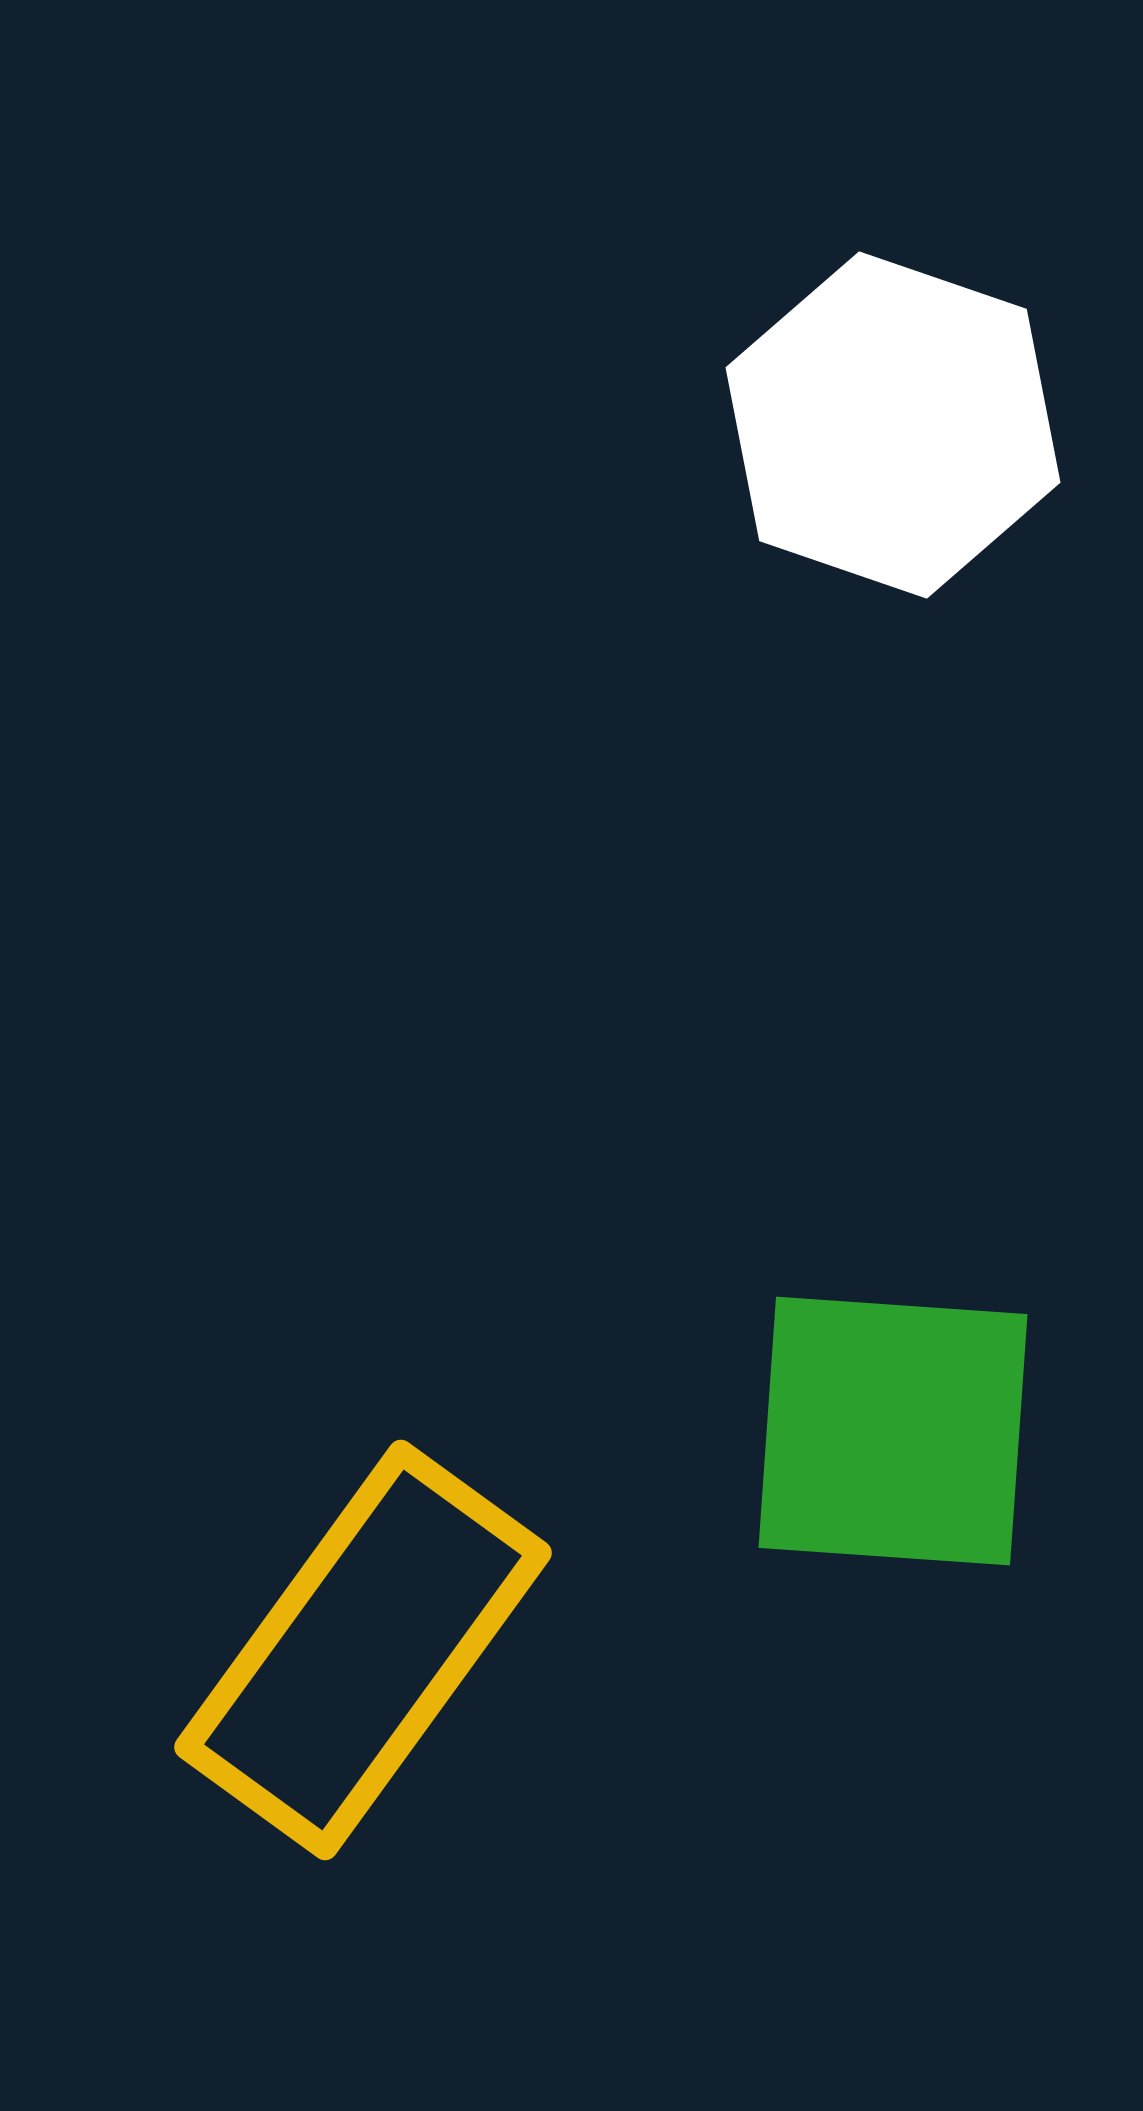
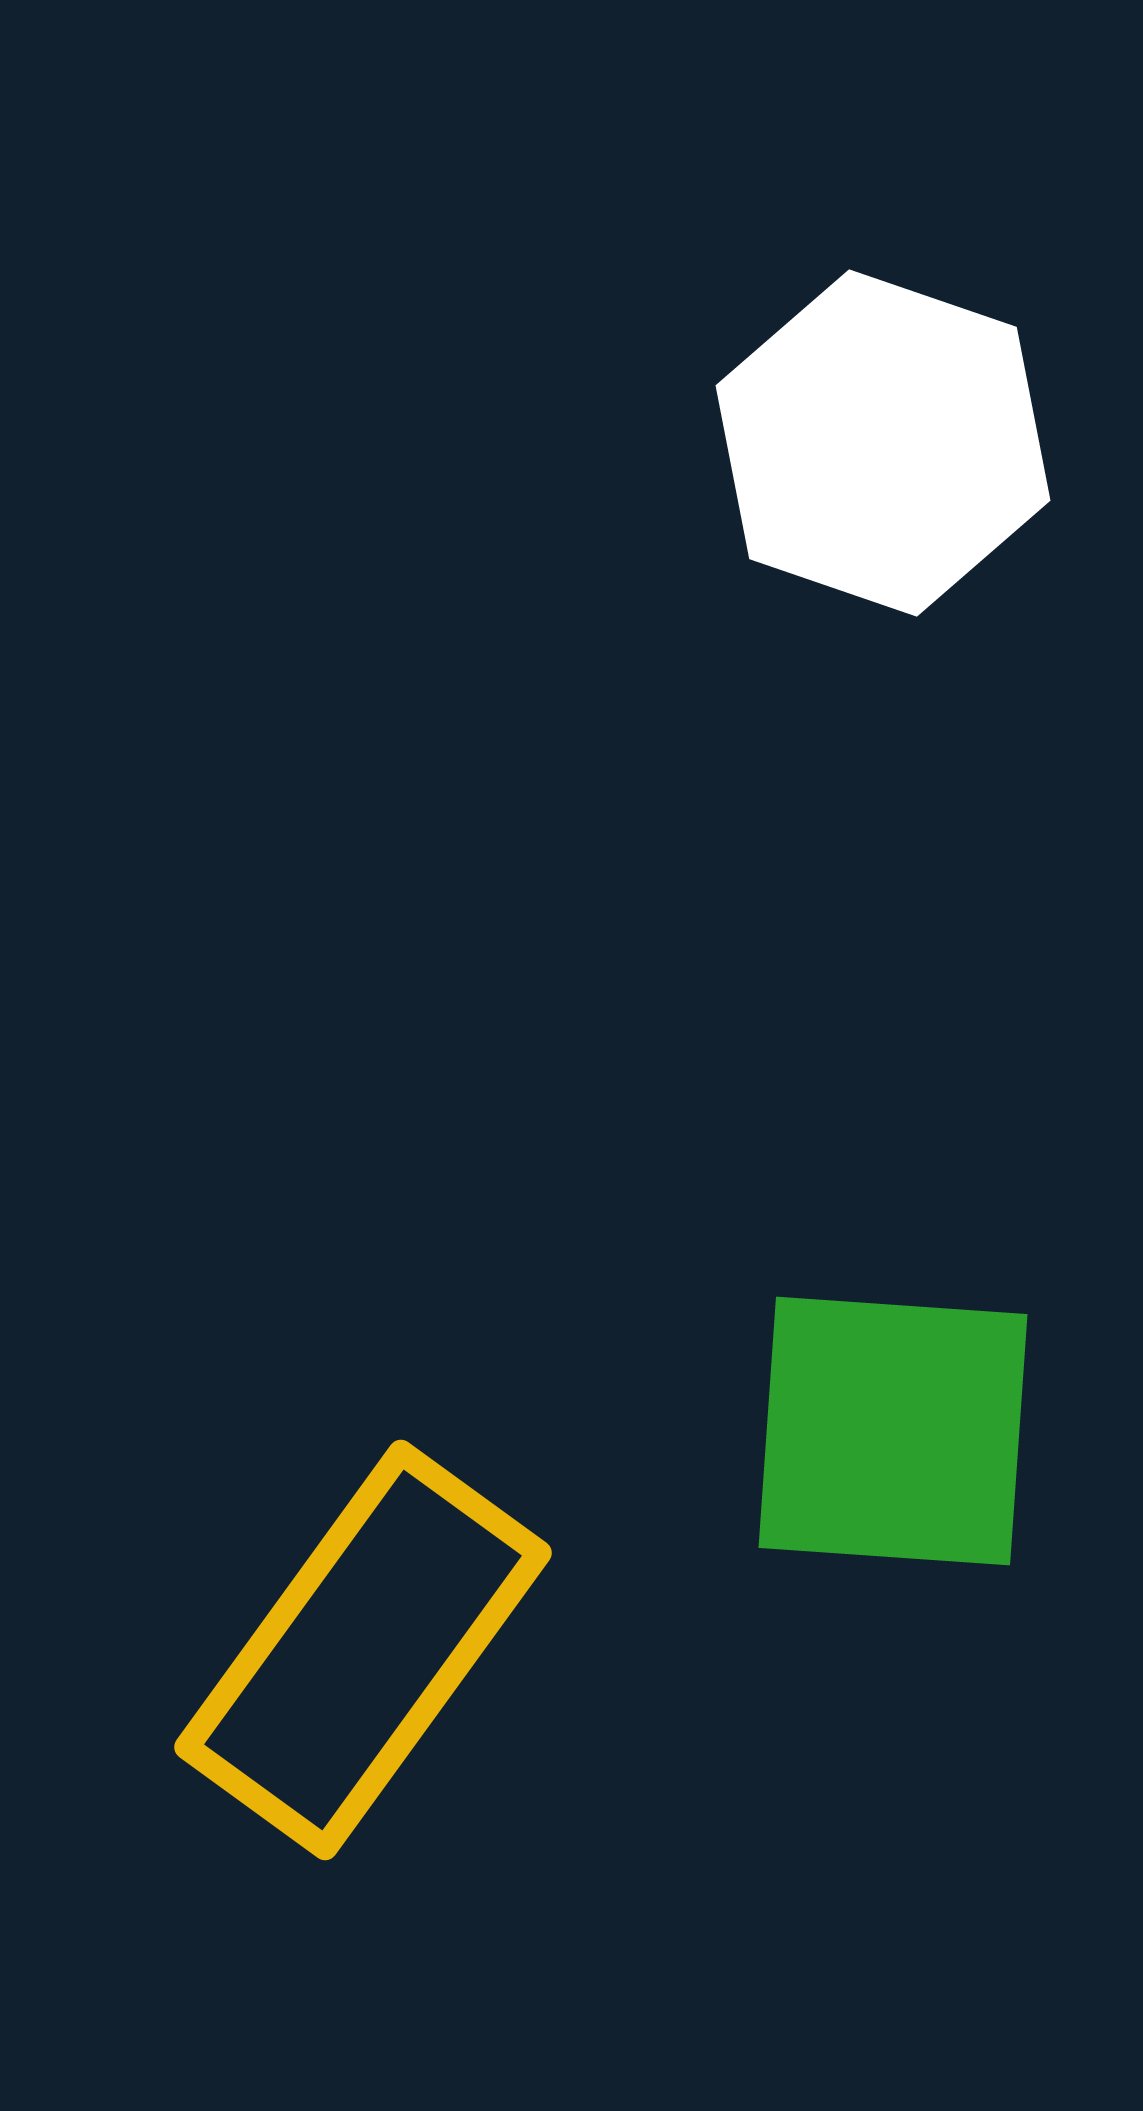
white hexagon: moved 10 px left, 18 px down
